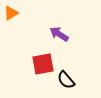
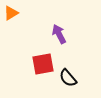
purple arrow: rotated 30 degrees clockwise
black semicircle: moved 2 px right, 2 px up
